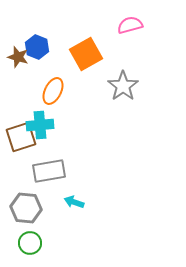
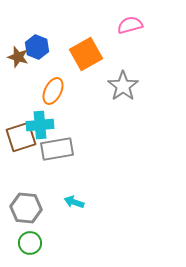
gray rectangle: moved 8 px right, 22 px up
